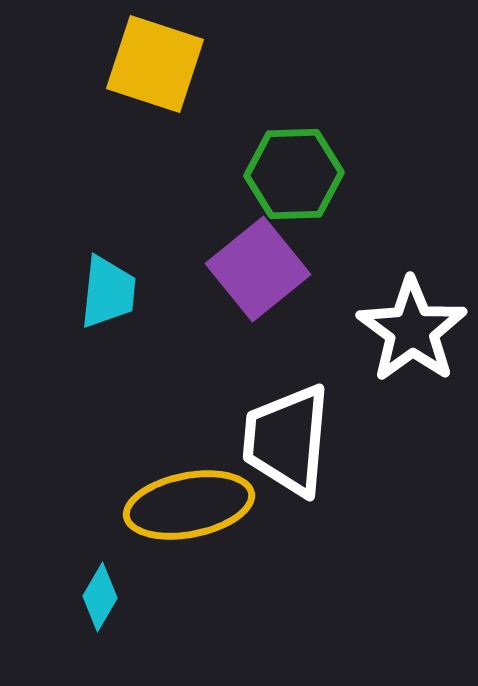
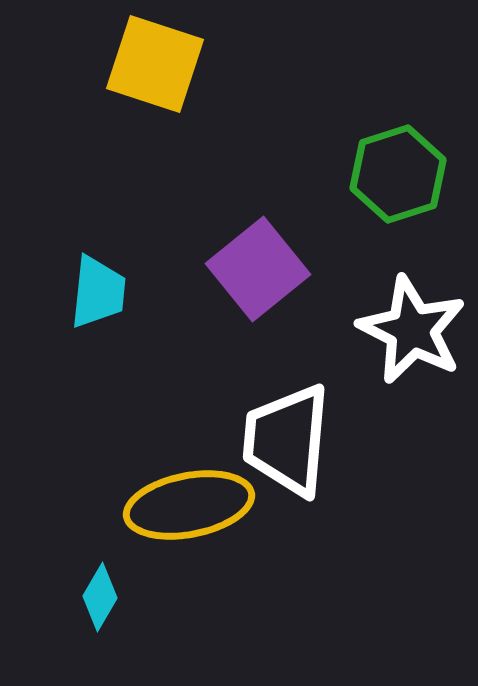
green hexagon: moved 104 px right; rotated 16 degrees counterclockwise
cyan trapezoid: moved 10 px left
white star: rotated 9 degrees counterclockwise
